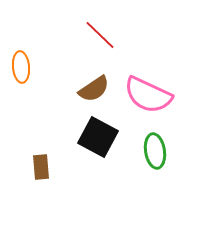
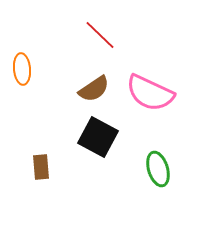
orange ellipse: moved 1 px right, 2 px down
pink semicircle: moved 2 px right, 2 px up
green ellipse: moved 3 px right, 18 px down; rotated 8 degrees counterclockwise
